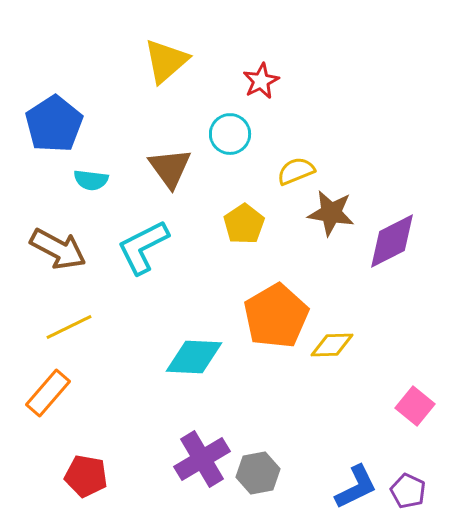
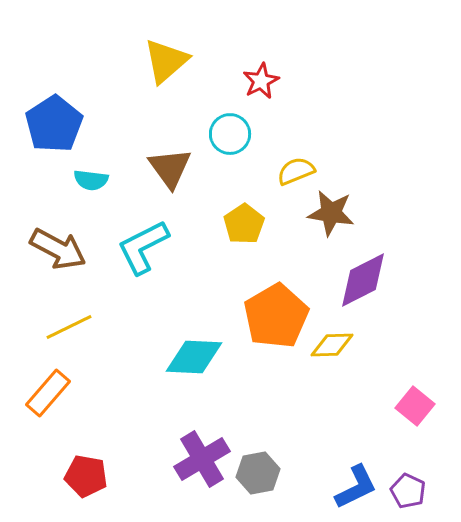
purple diamond: moved 29 px left, 39 px down
